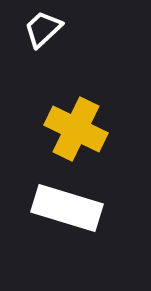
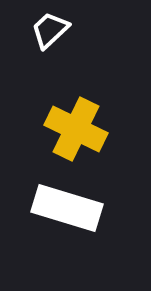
white trapezoid: moved 7 px right, 1 px down
